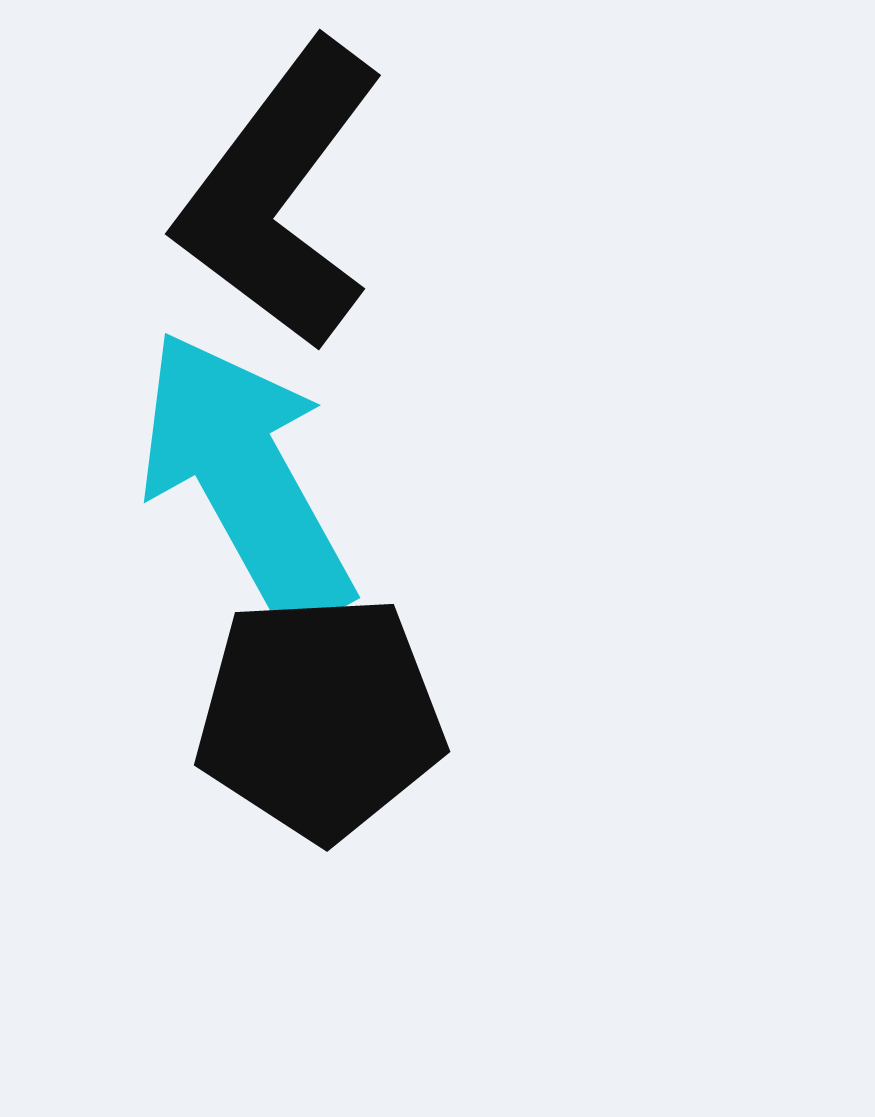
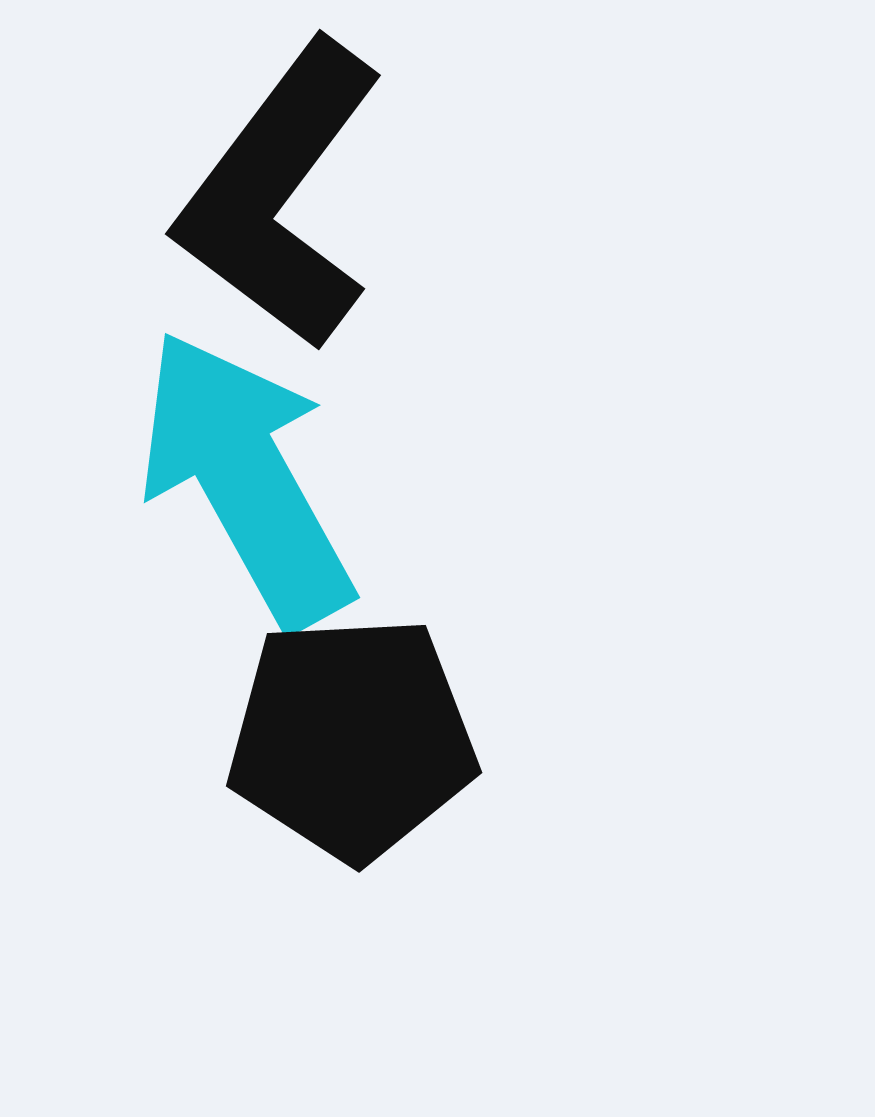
black pentagon: moved 32 px right, 21 px down
